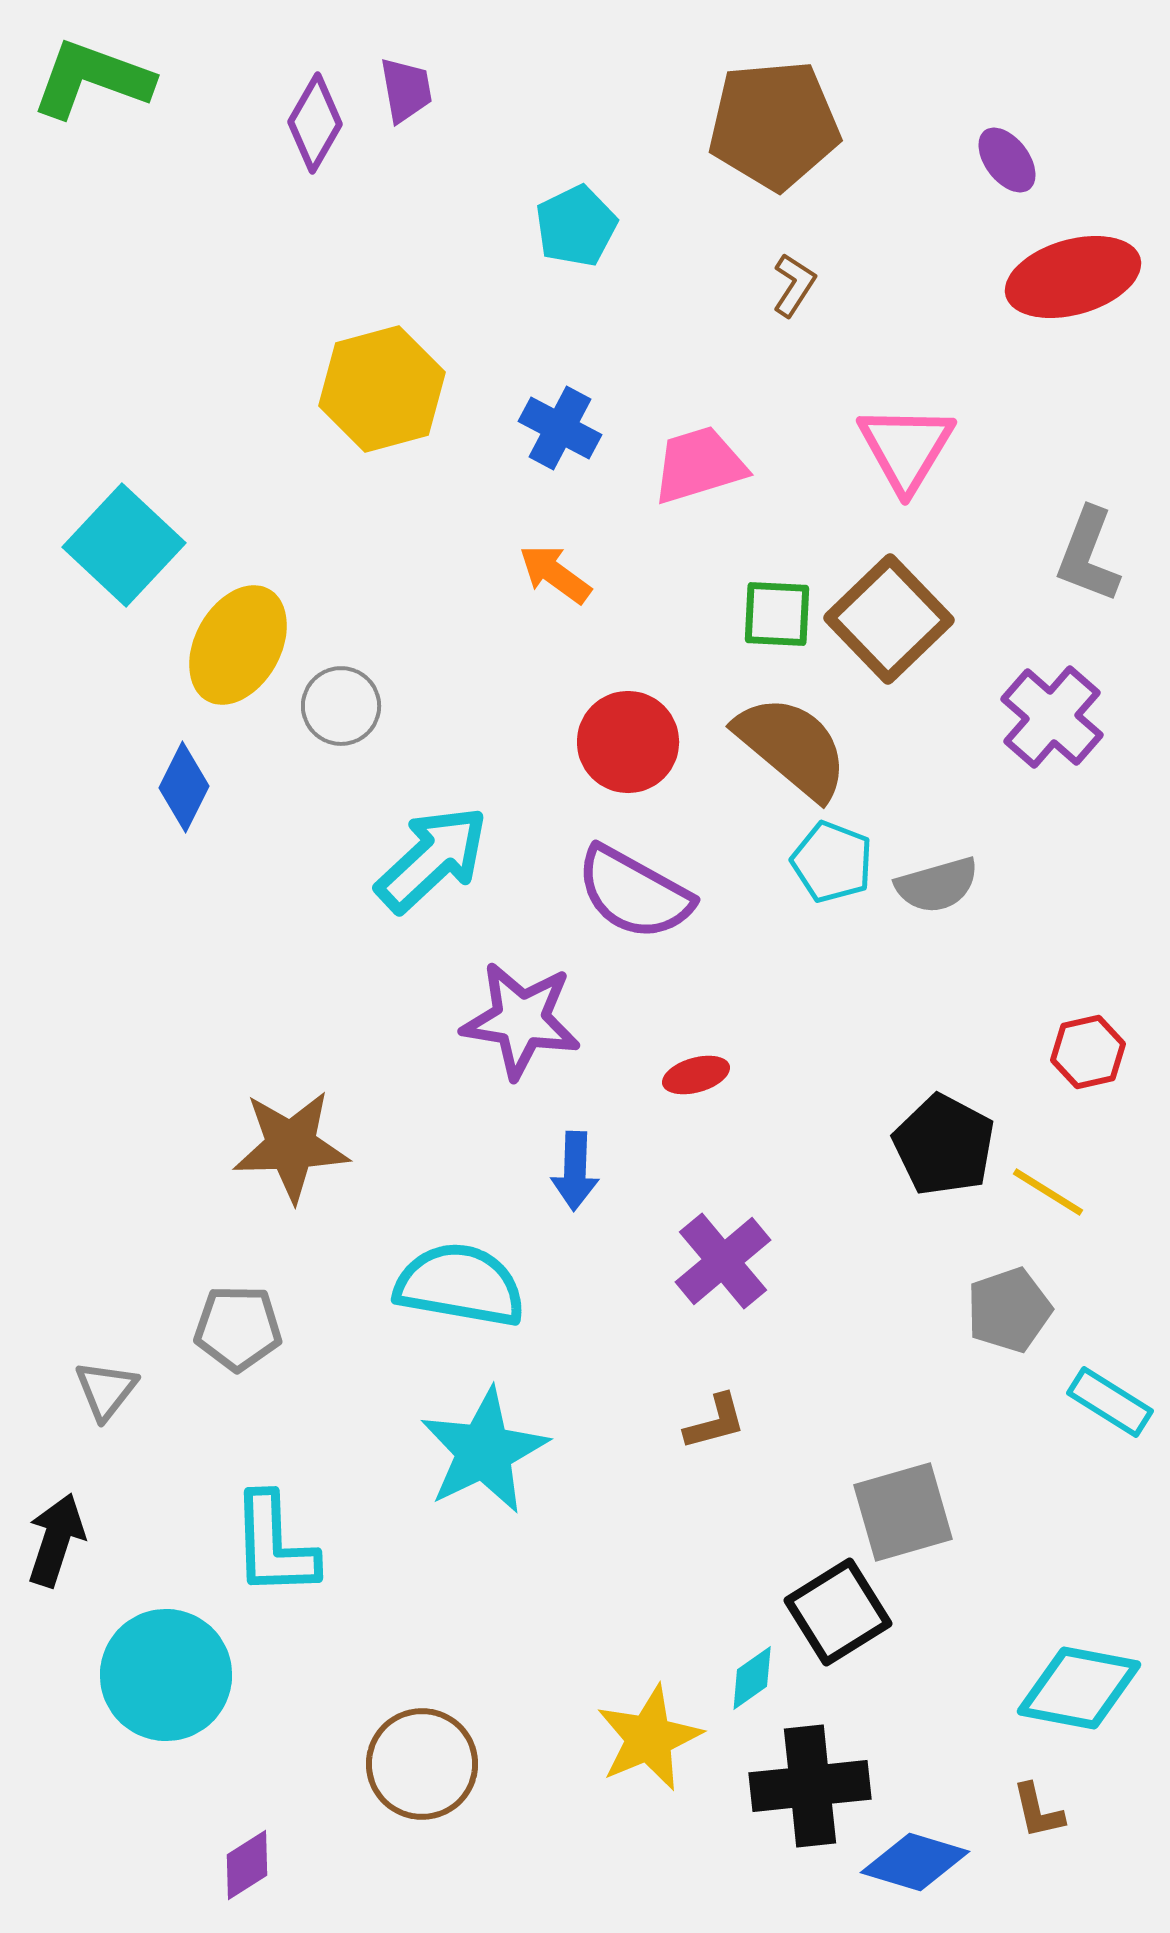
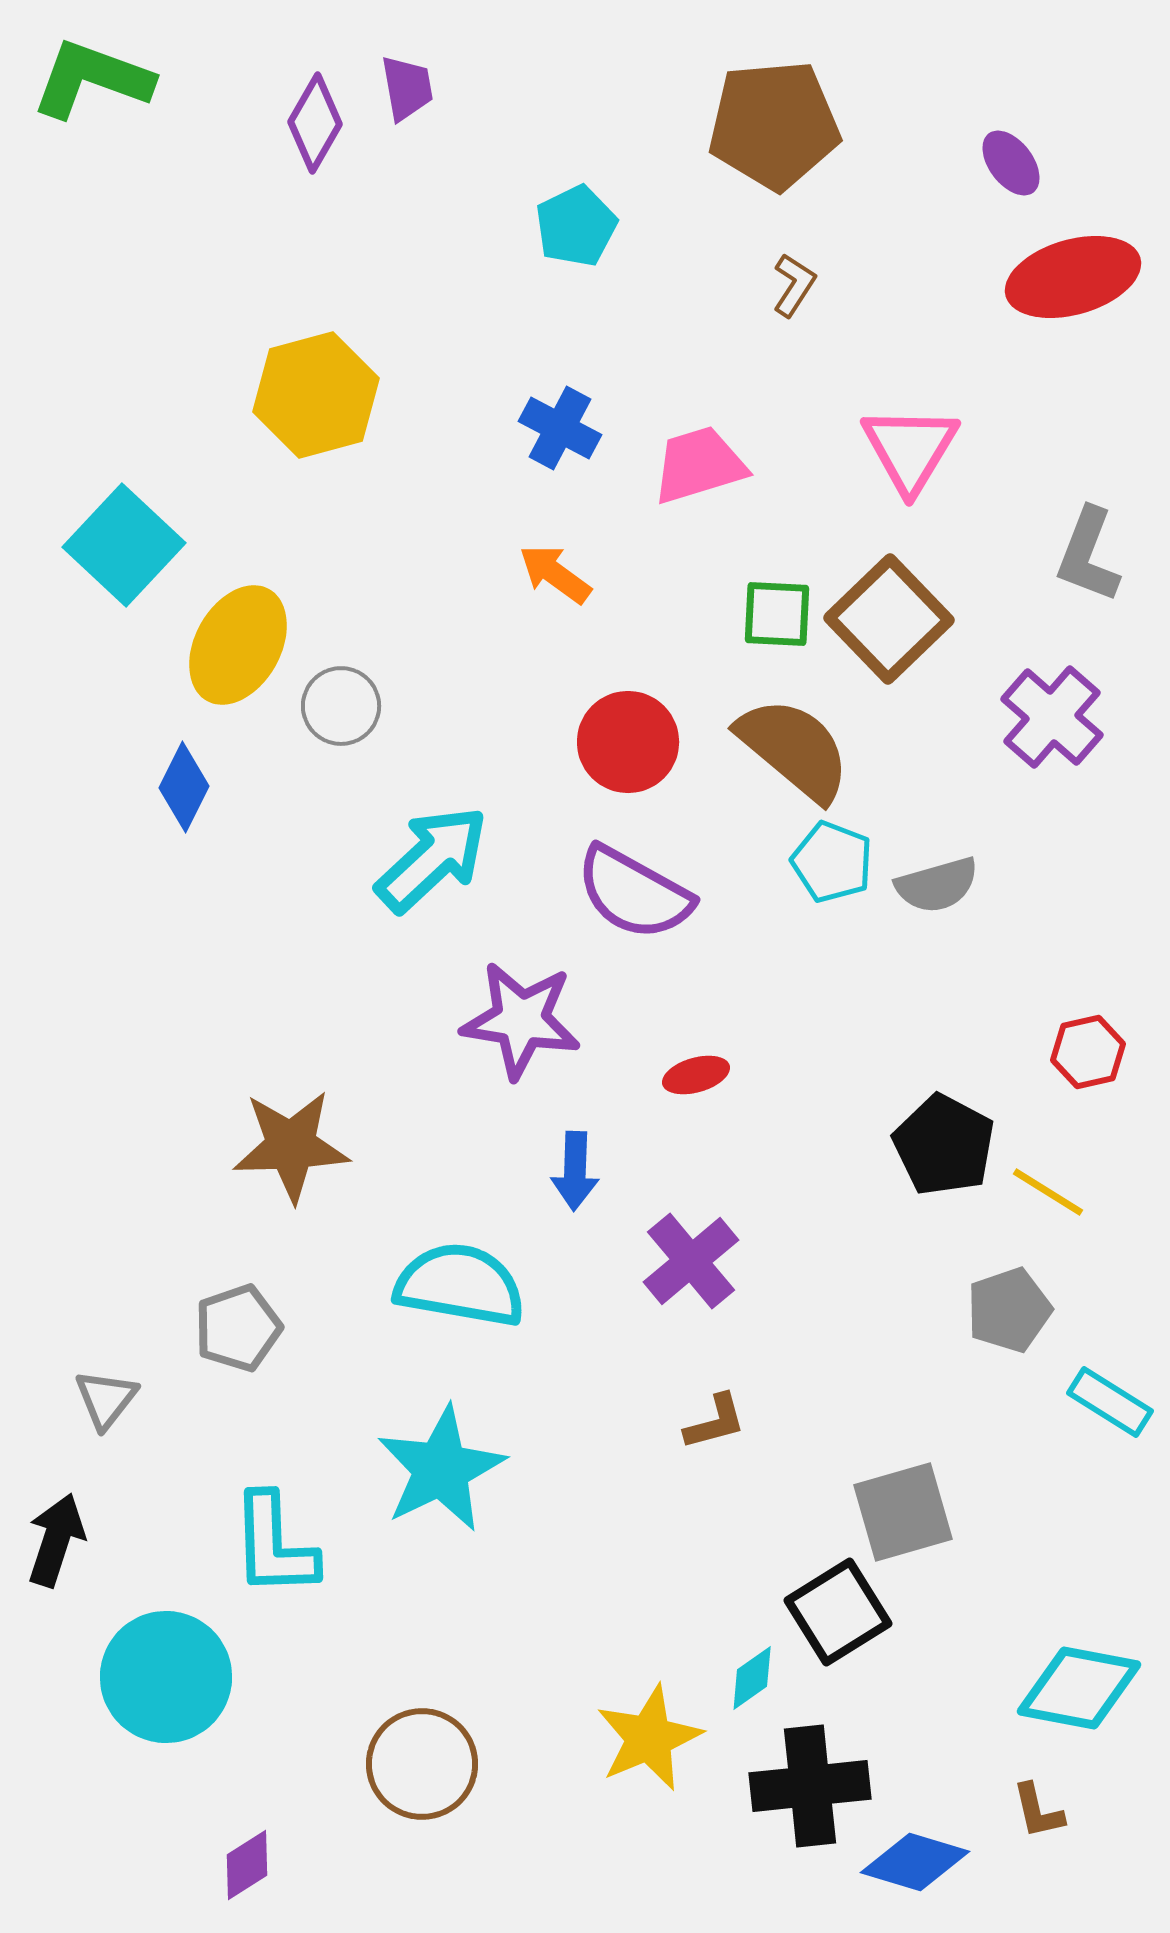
purple trapezoid at (406, 90): moved 1 px right, 2 px up
purple ellipse at (1007, 160): moved 4 px right, 3 px down
yellow hexagon at (382, 389): moved 66 px left, 6 px down
pink triangle at (906, 448): moved 4 px right, 1 px down
brown semicircle at (792, 747): moved 2 px right, 2 px down
purple cross at (723, 1261): moved 32 px left
gray pentagon at (238, 1328): rotated 20 degrees counterclockwise
gray triangle at (106, 1390): moved 9 px down
cyan star at (484, 1451): moved 43 px left, 18 px down
cyan circle at (166, 1675): moved 2 px down
